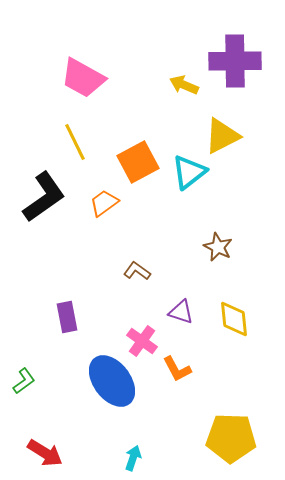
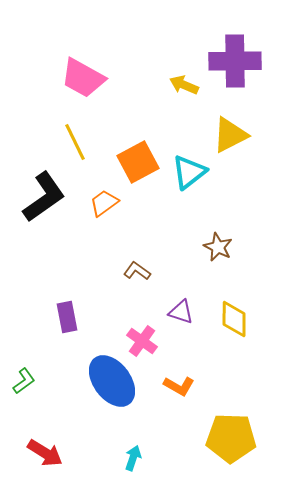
yellow triangle: moved 8 px right, 1 px up
yellow diamond: rotated 6 degrees clockwise
orange L-shape: moved 2 px right, 17 px down; rotated 32 degrees counterclockwise
